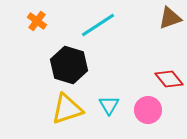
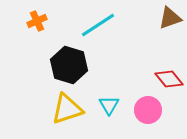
orange cross: rotated 30 degrees clockwise
